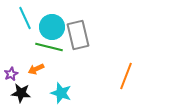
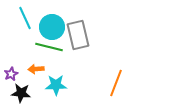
orange arrow: rotated 21 degrees clockwise
orange line: moved 10 px left, 7 px down
cyan star: moved 5 px left, 8 px up; rotated 20 degrees counterclockwise
